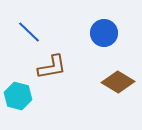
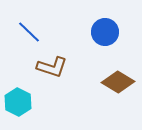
blue circle: moved 1 px right, 1 px up
brown L-shape: rotated 28 degrees clockwise
cyan hexagon: moved 6 px down; rotated 12 degrees clockwise
